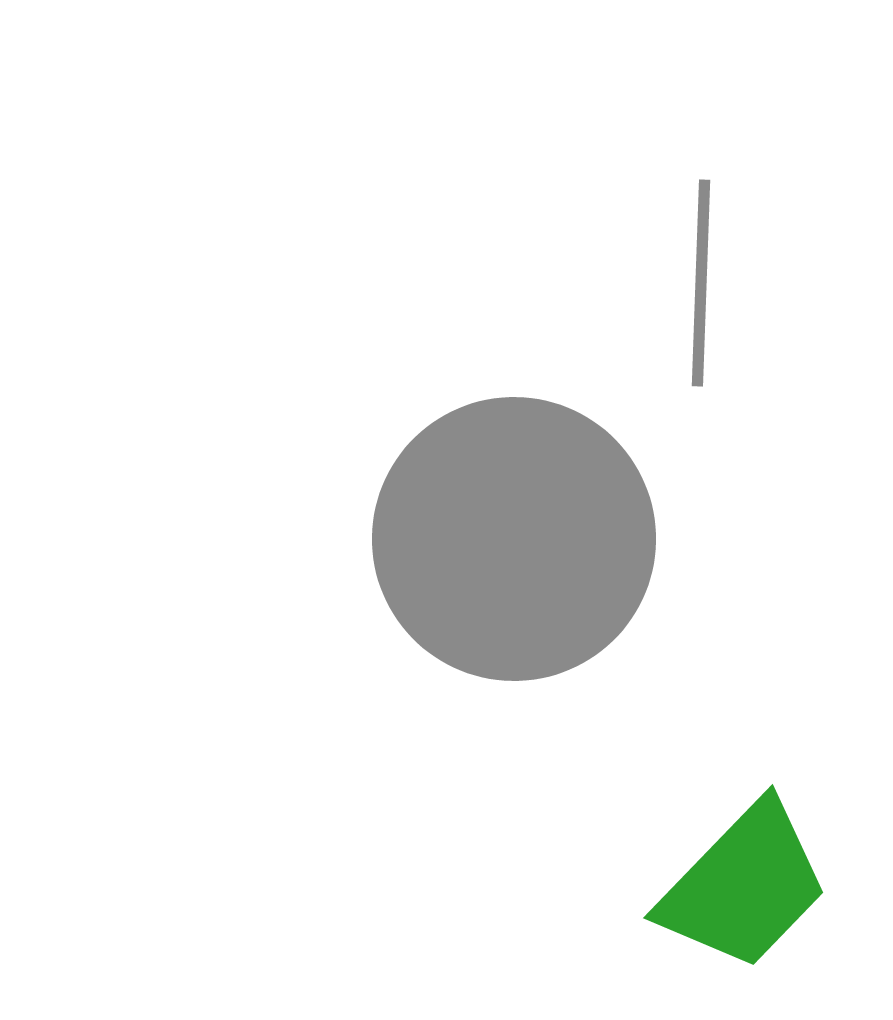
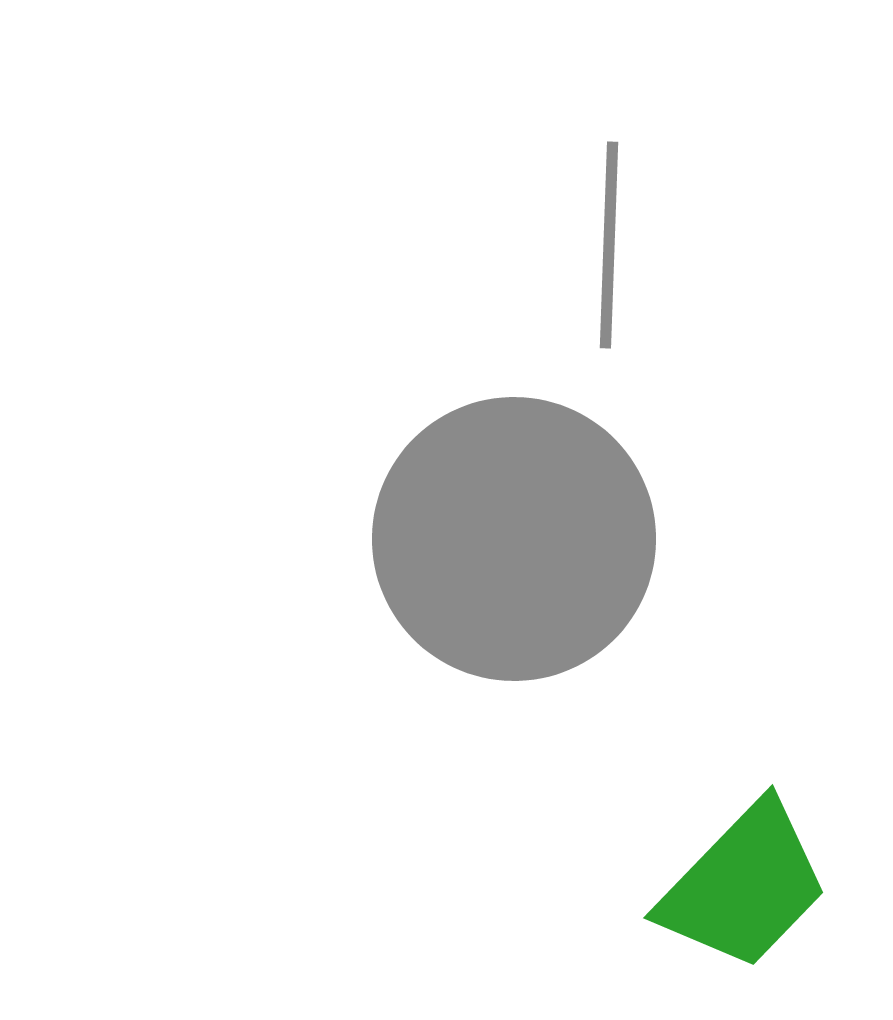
gray line: moved 92 px left, 38 px up
